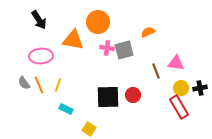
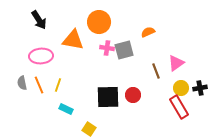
orange circle: moved 1 px right
pink triangle: rotated 42 degrees counterclockwise
gray semicircle: moved 2 px left; rotated 24 degrees clockwise
